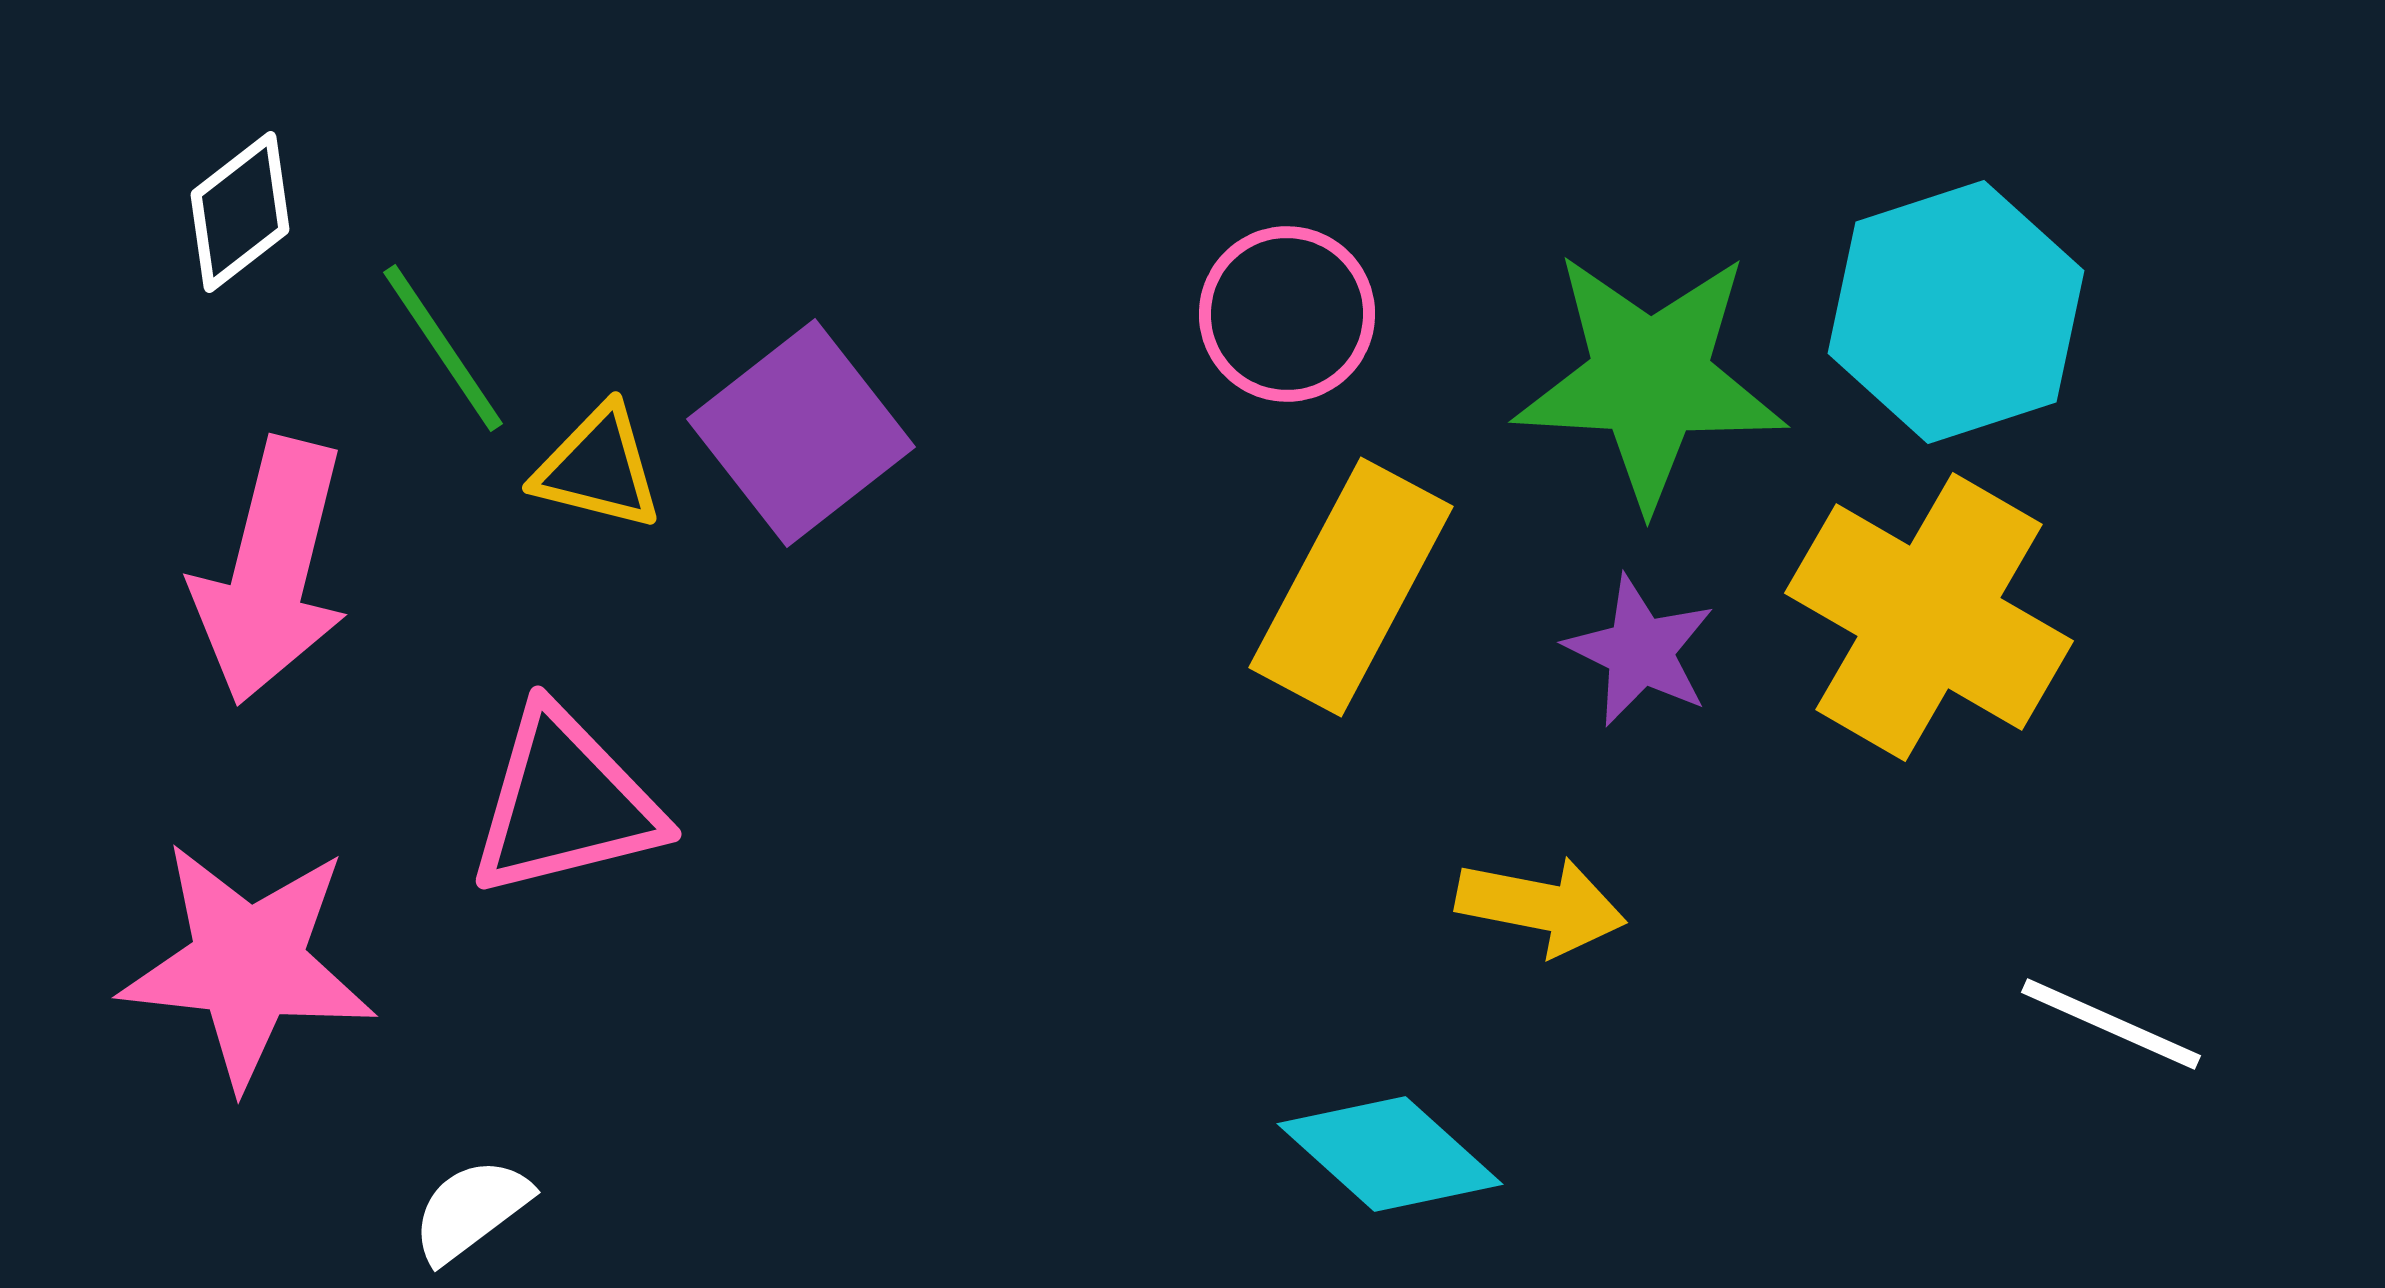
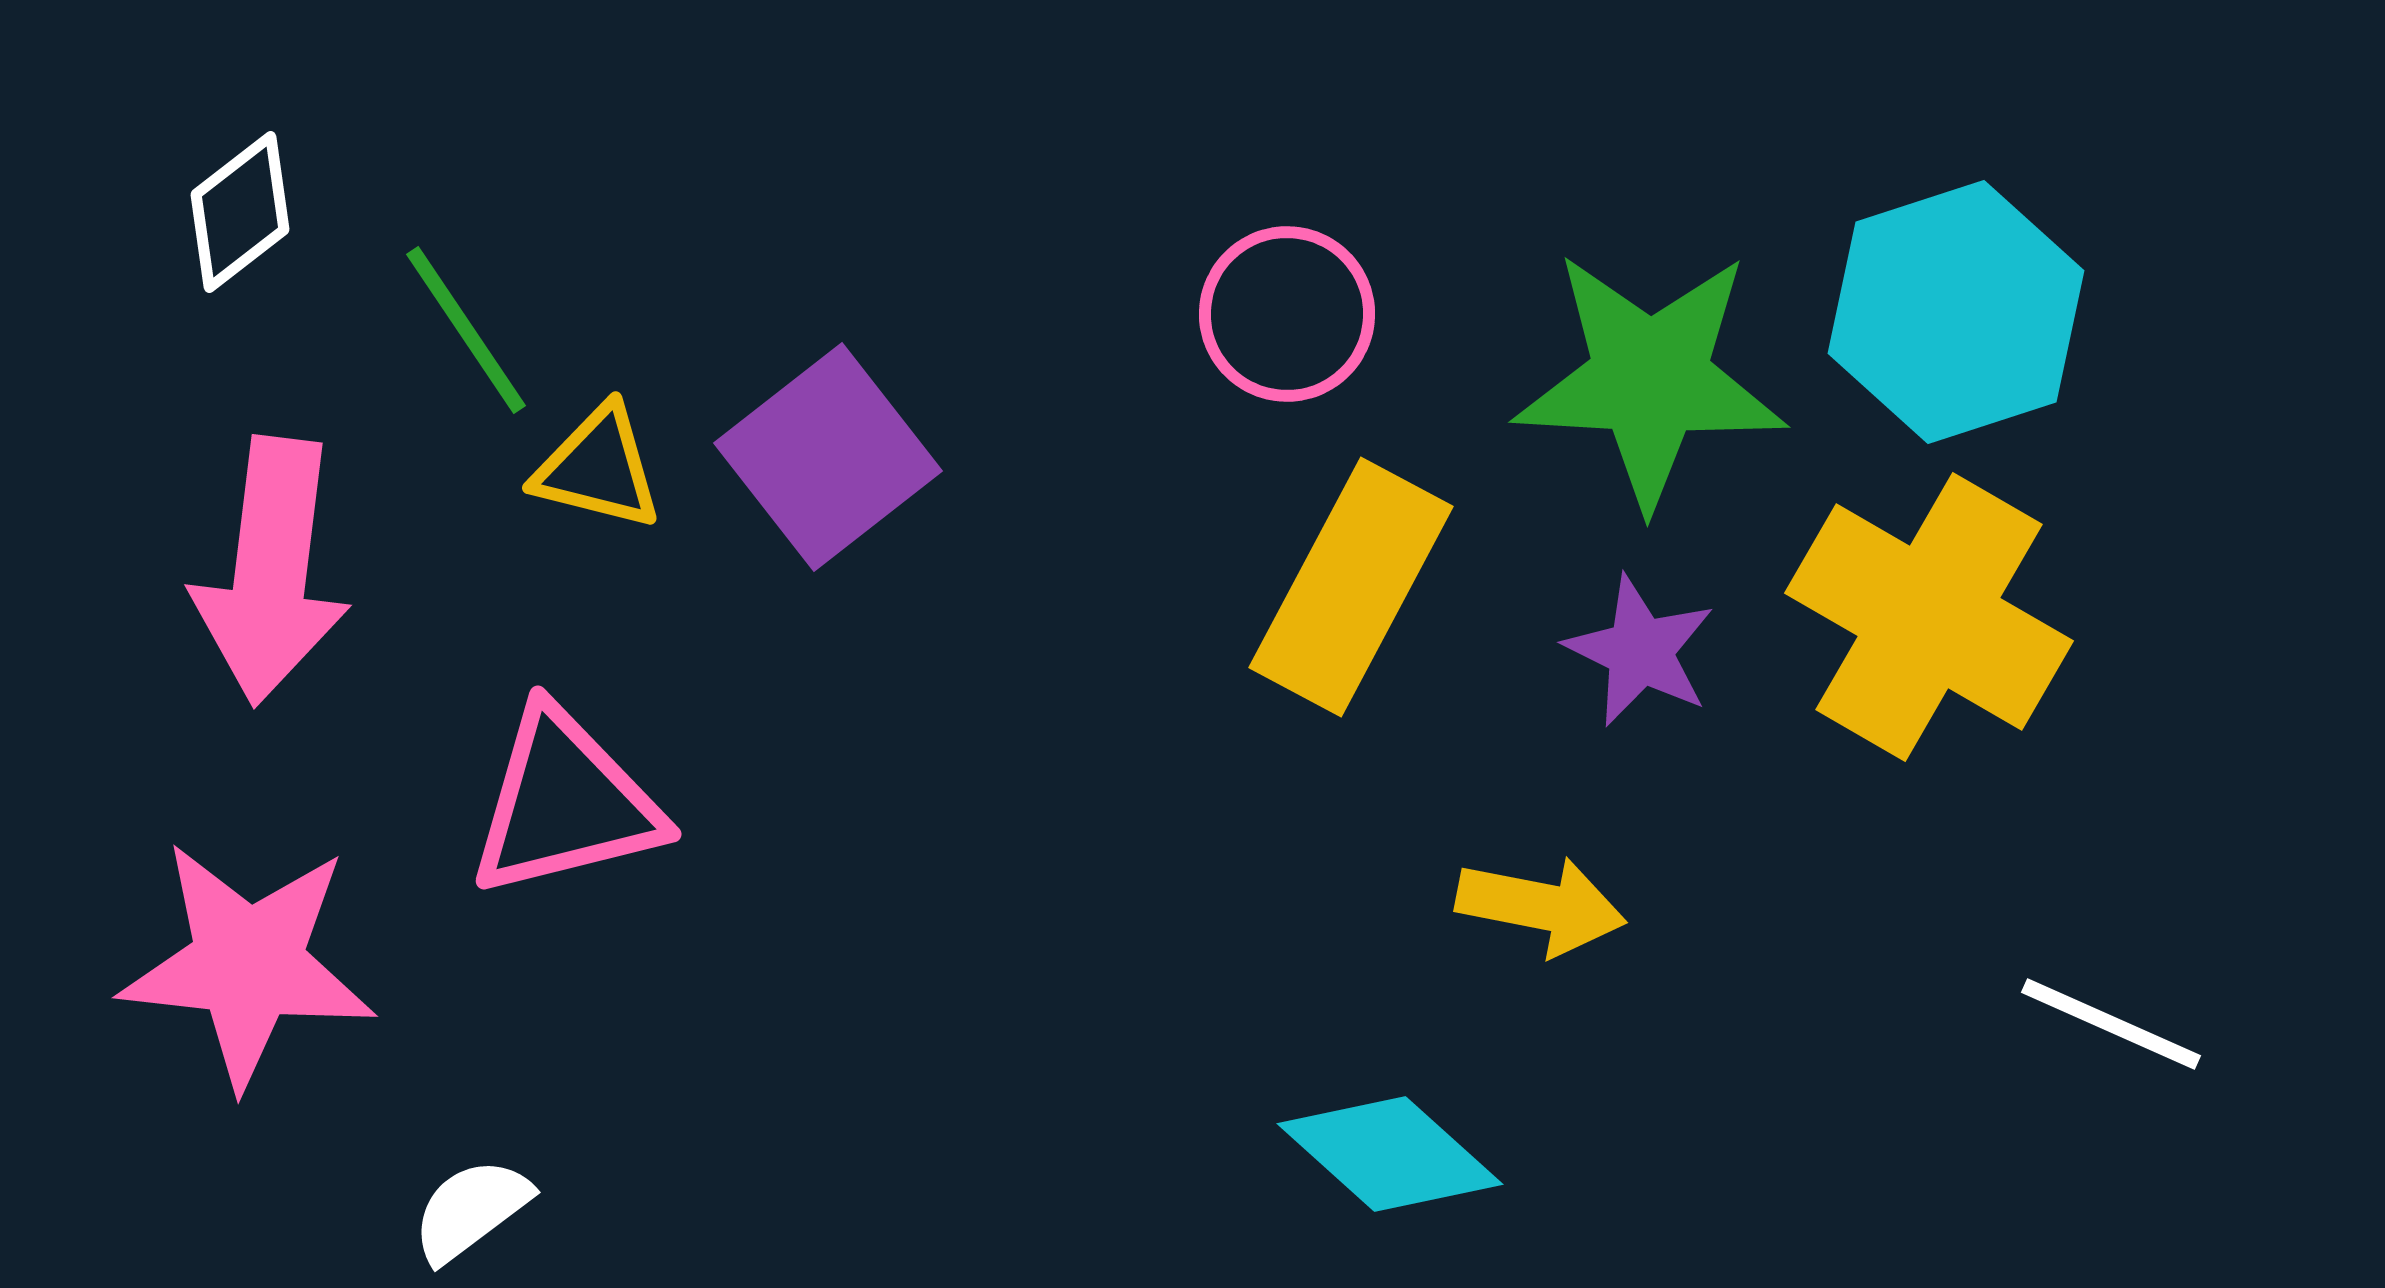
green line: moved 23 px right, 18 px up
purple square: moved 27 px right, 24 px down
pink arrow: rotated 7 degrees counterclockwise
